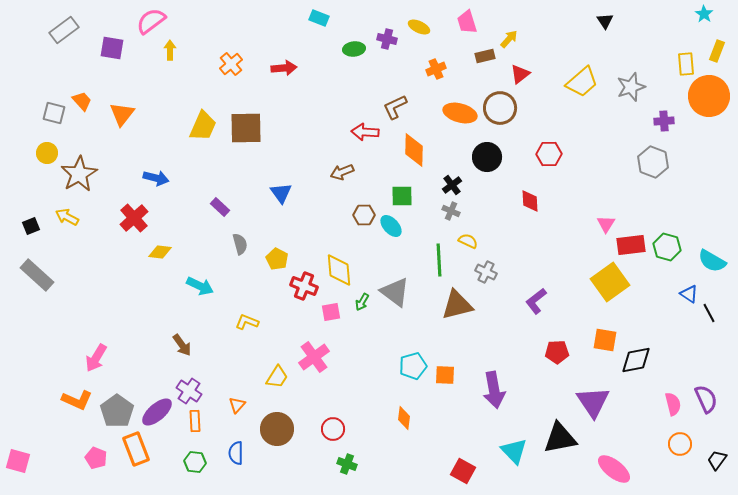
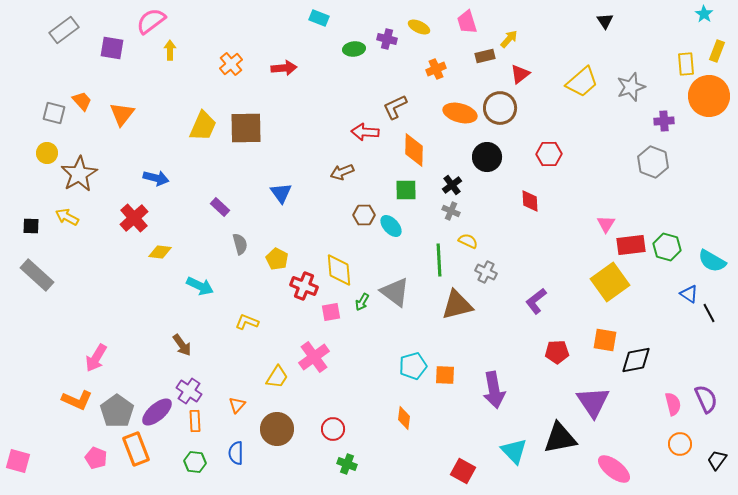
green square at (402, 196): moved 4 px right, 6 px up
black square at (31, 226): rotated 24 degrees clockwise
